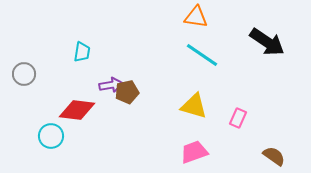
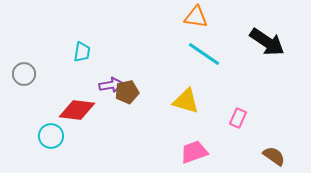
cyan line: moved 2 px right, 1 px up
yellow triangle: moved 8 px left, 5 px up
